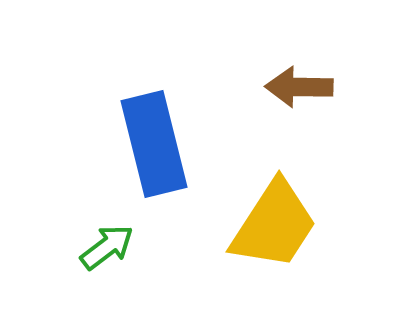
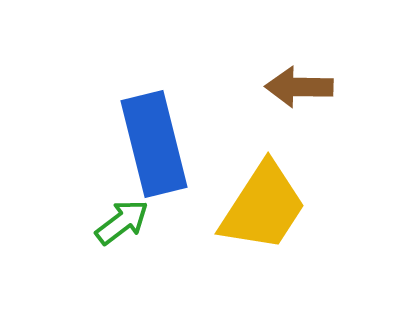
yellow trapezoid: moved 11 px left, 18 px up
green arrow: moved 15 px right, 25 px up
